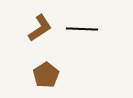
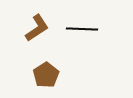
brown L-shape: moved 3 px left
